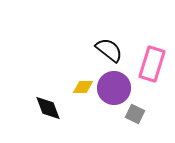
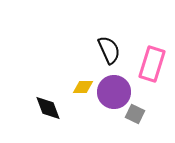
black semicircle: rotated 28 degrees clockwise
purple circle: moved 4 px down
